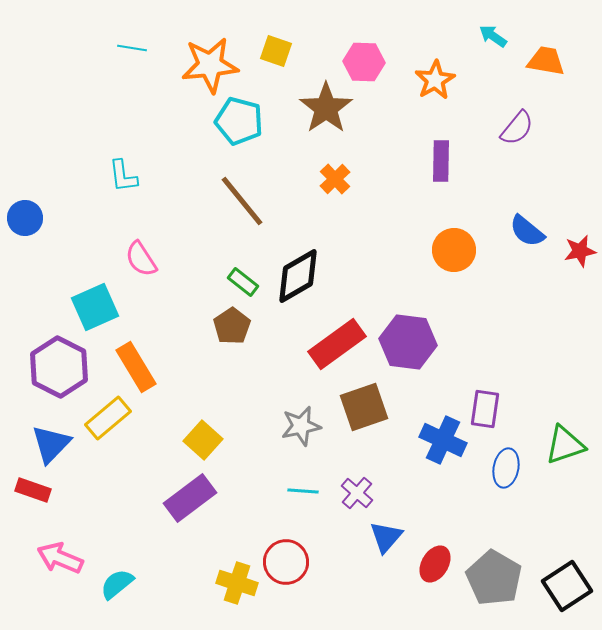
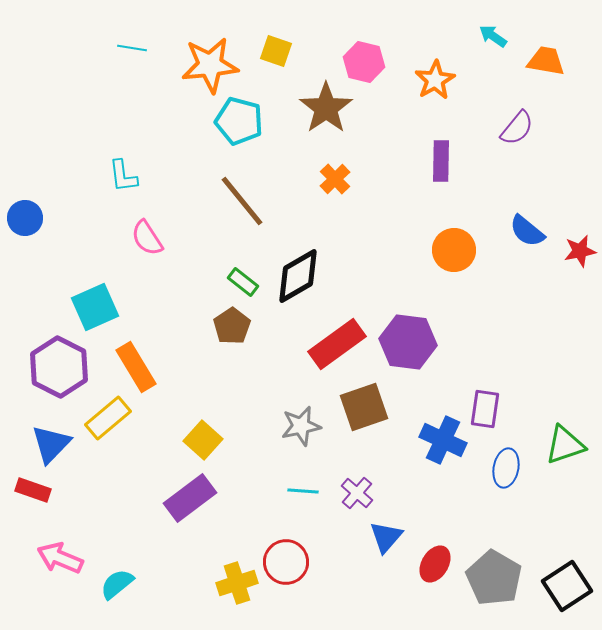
pink hexagon at (364, 62): rotated 12 degrees clockwise
pink semicircle at (141, 259): moved 6 px right, 21 px up
yellow cross at (237, 583): rotated 36 degrees counterclockwise
